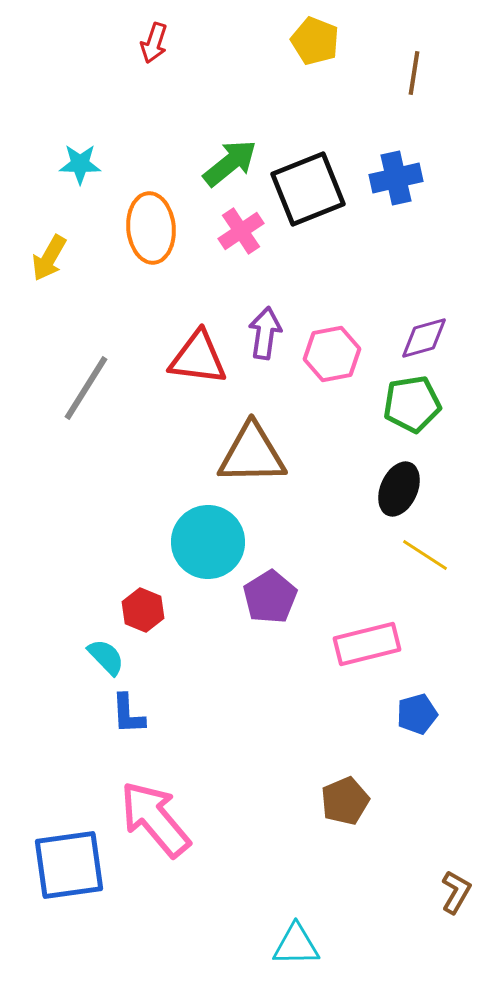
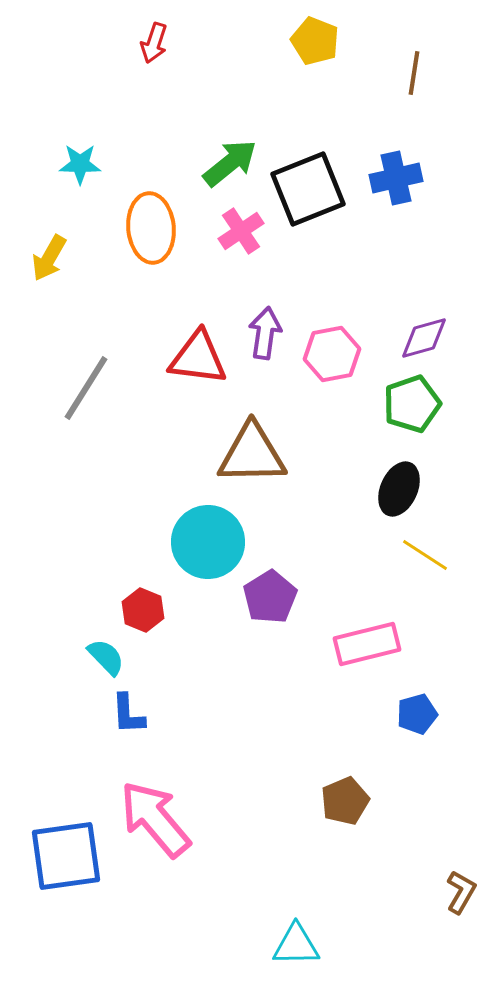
green pentagon: rotated 10 degrees counterclockwise
blue square: moved 3 px left, 9 px up
brown L-shape: moved 5 px right
